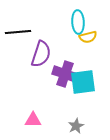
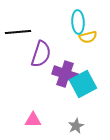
cyan square: moved 2 px down; rotated 20 degrees counterclockwise
